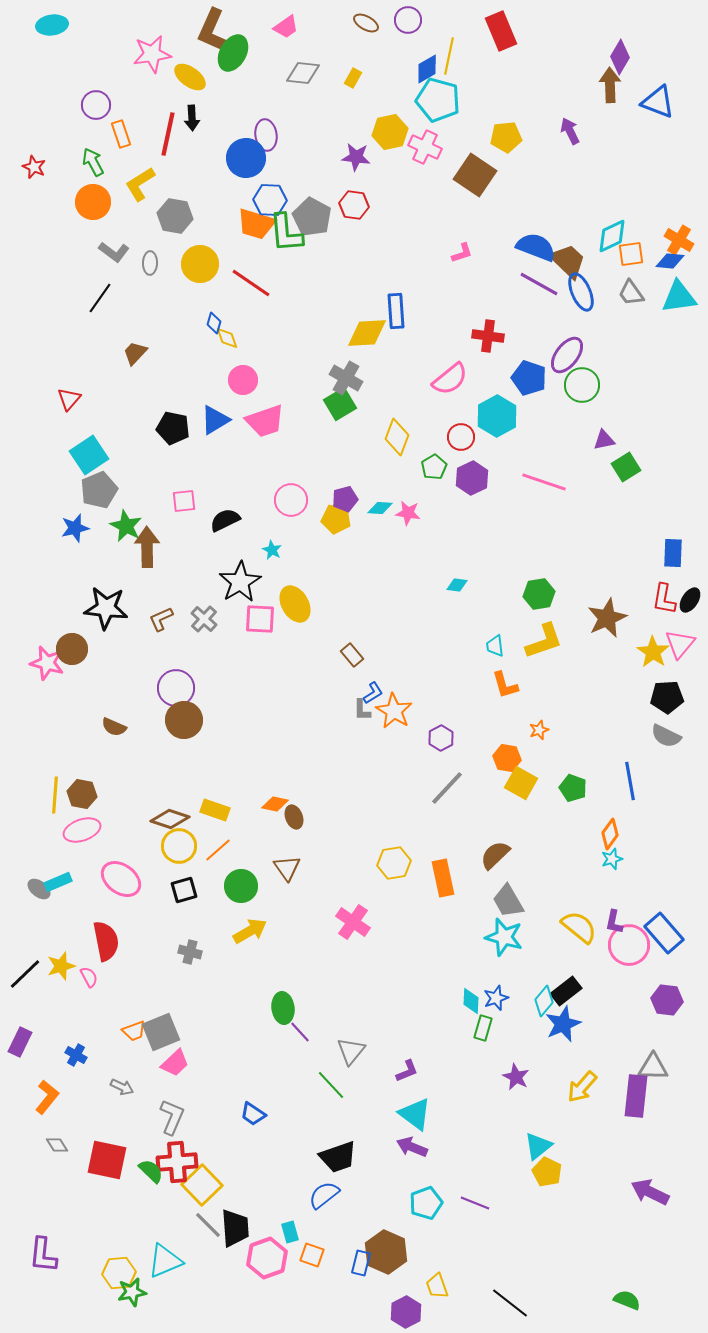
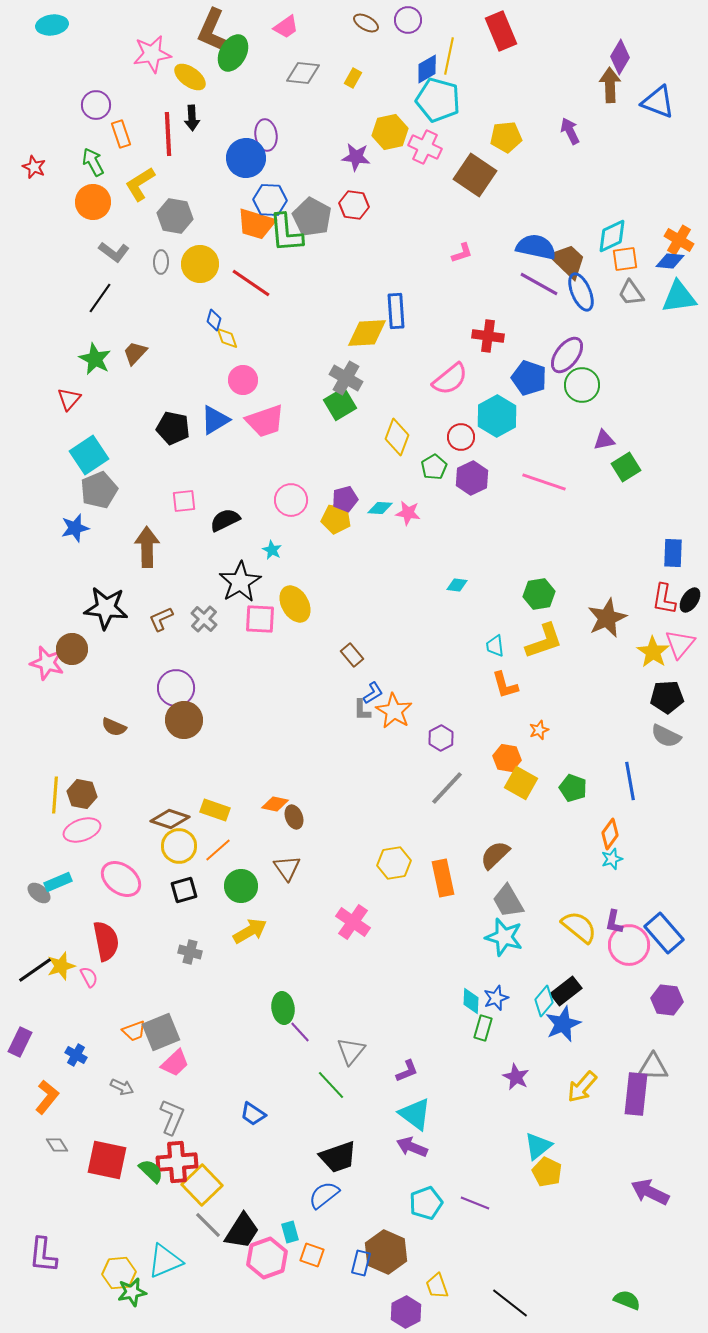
red line at (168, 134): rotated 15 degrees counterclockwise
blue semicircle at (536, 247): rotated 9 degrees counterclockwise
orange square at (631, 254): moved 6 px left, 5 px down
gray ellipse at (150, 263): moved 11 px right, 1 px up
blue diamond at (214, 323): moved 3 px up
green star at (126, 526): moved 31 px left, 167 px up
gray ellipse at (39, 889): moved 4 px down
black line at (25, 974): moved 10 px right, 4 px up; rotated 9 degrees clockwise
purple rectangle at (636, 1096): moved 2 px up
black trapezoid at (235, 1228): moved 7 px right, 3 px down; rotated 36 degrees clockwise
